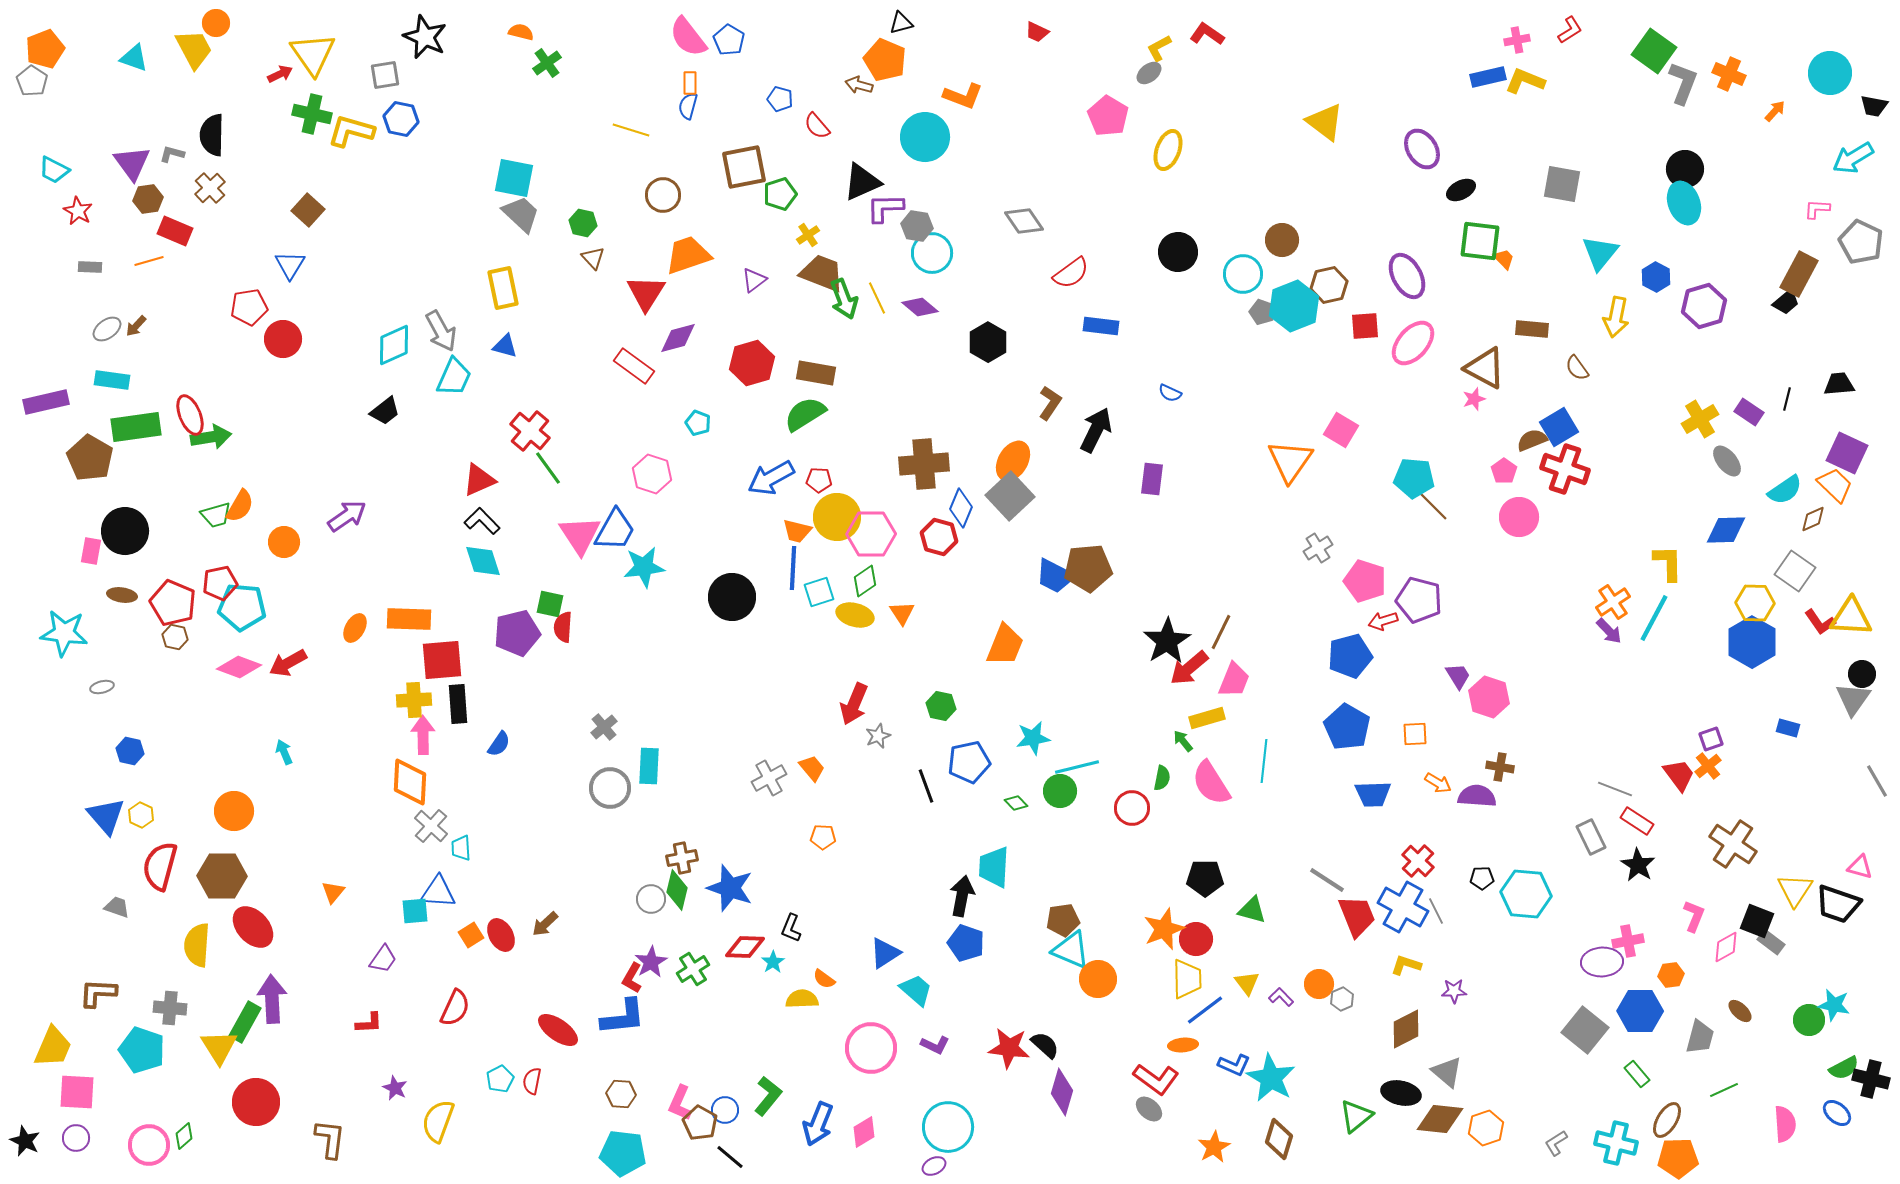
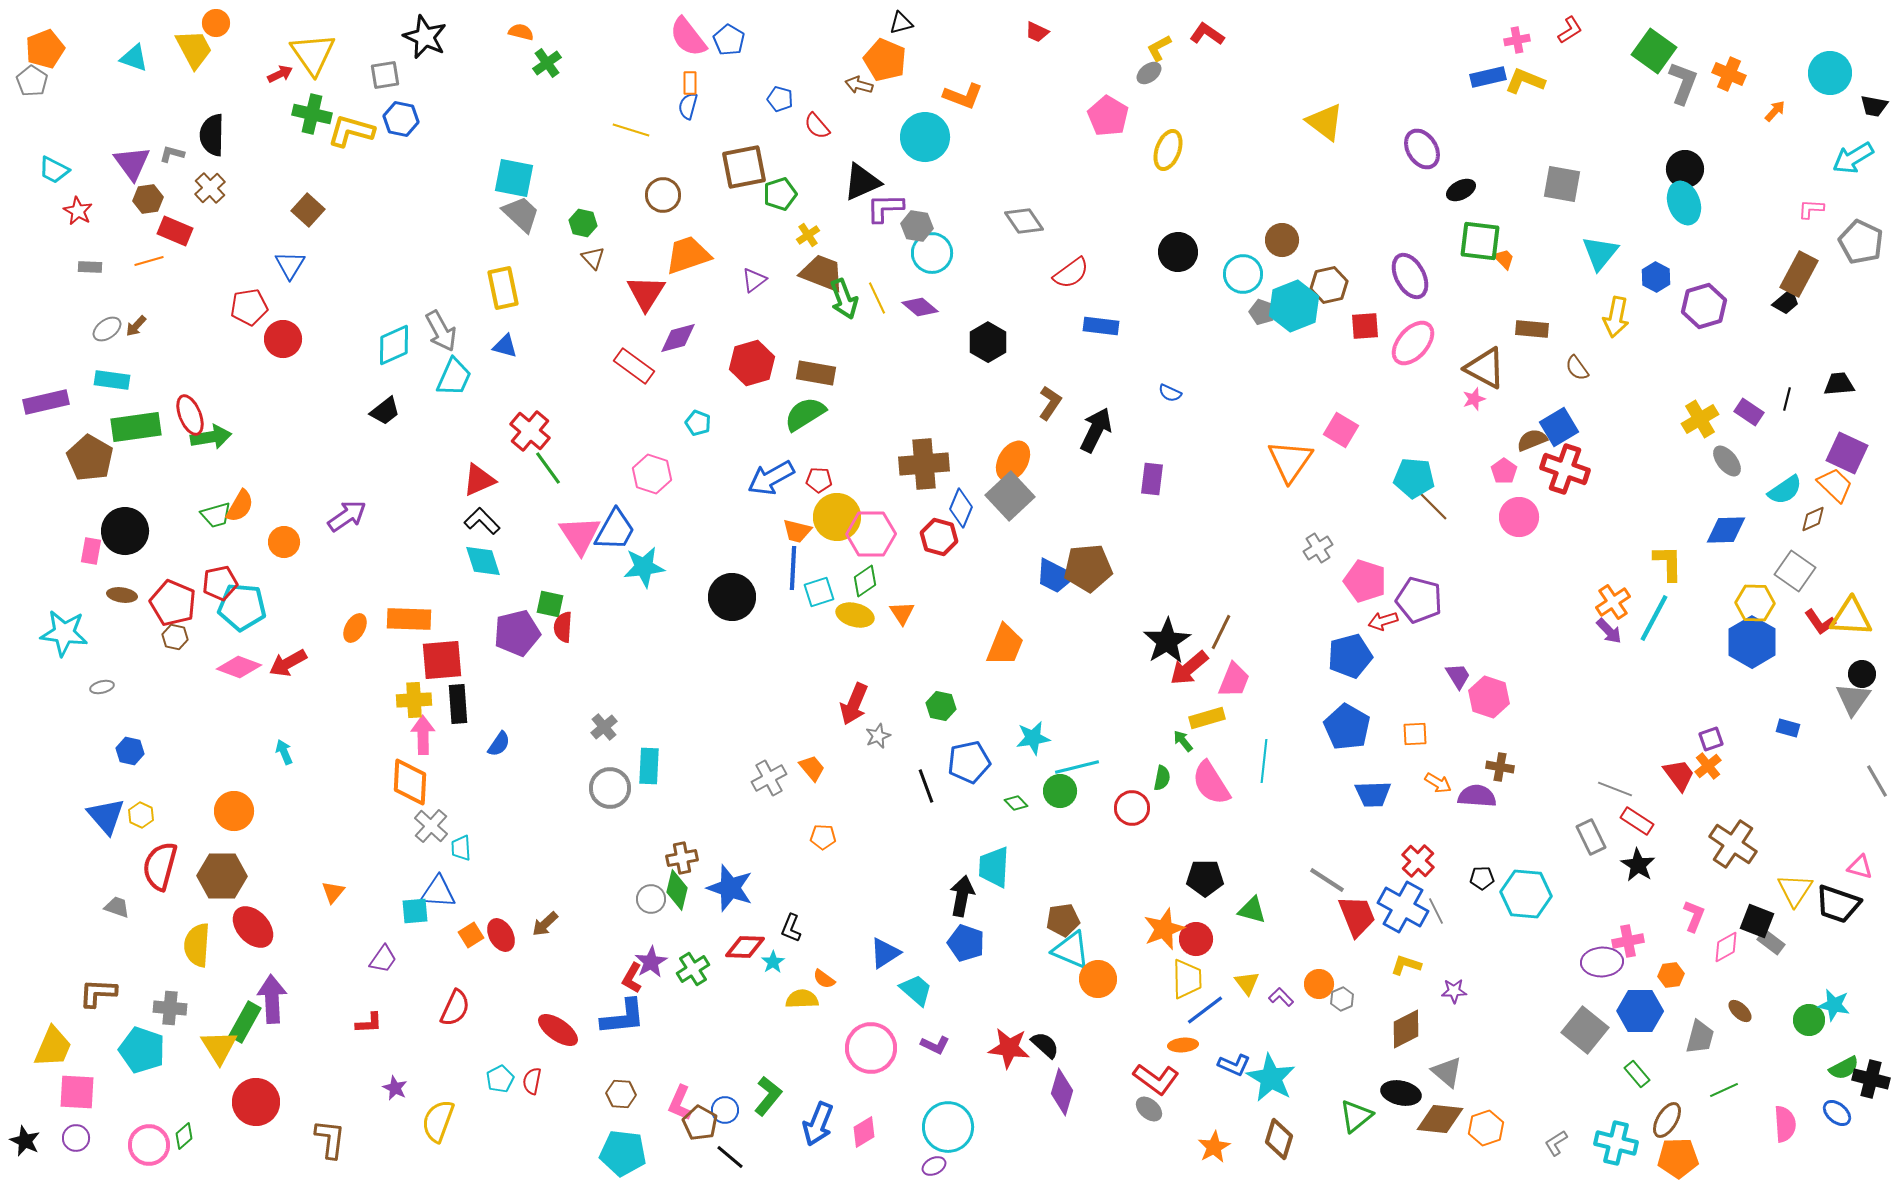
pink L-shape at (1817, 209): moved 6 px left
purple ellipse at (1407, 276): moved 3 px right
